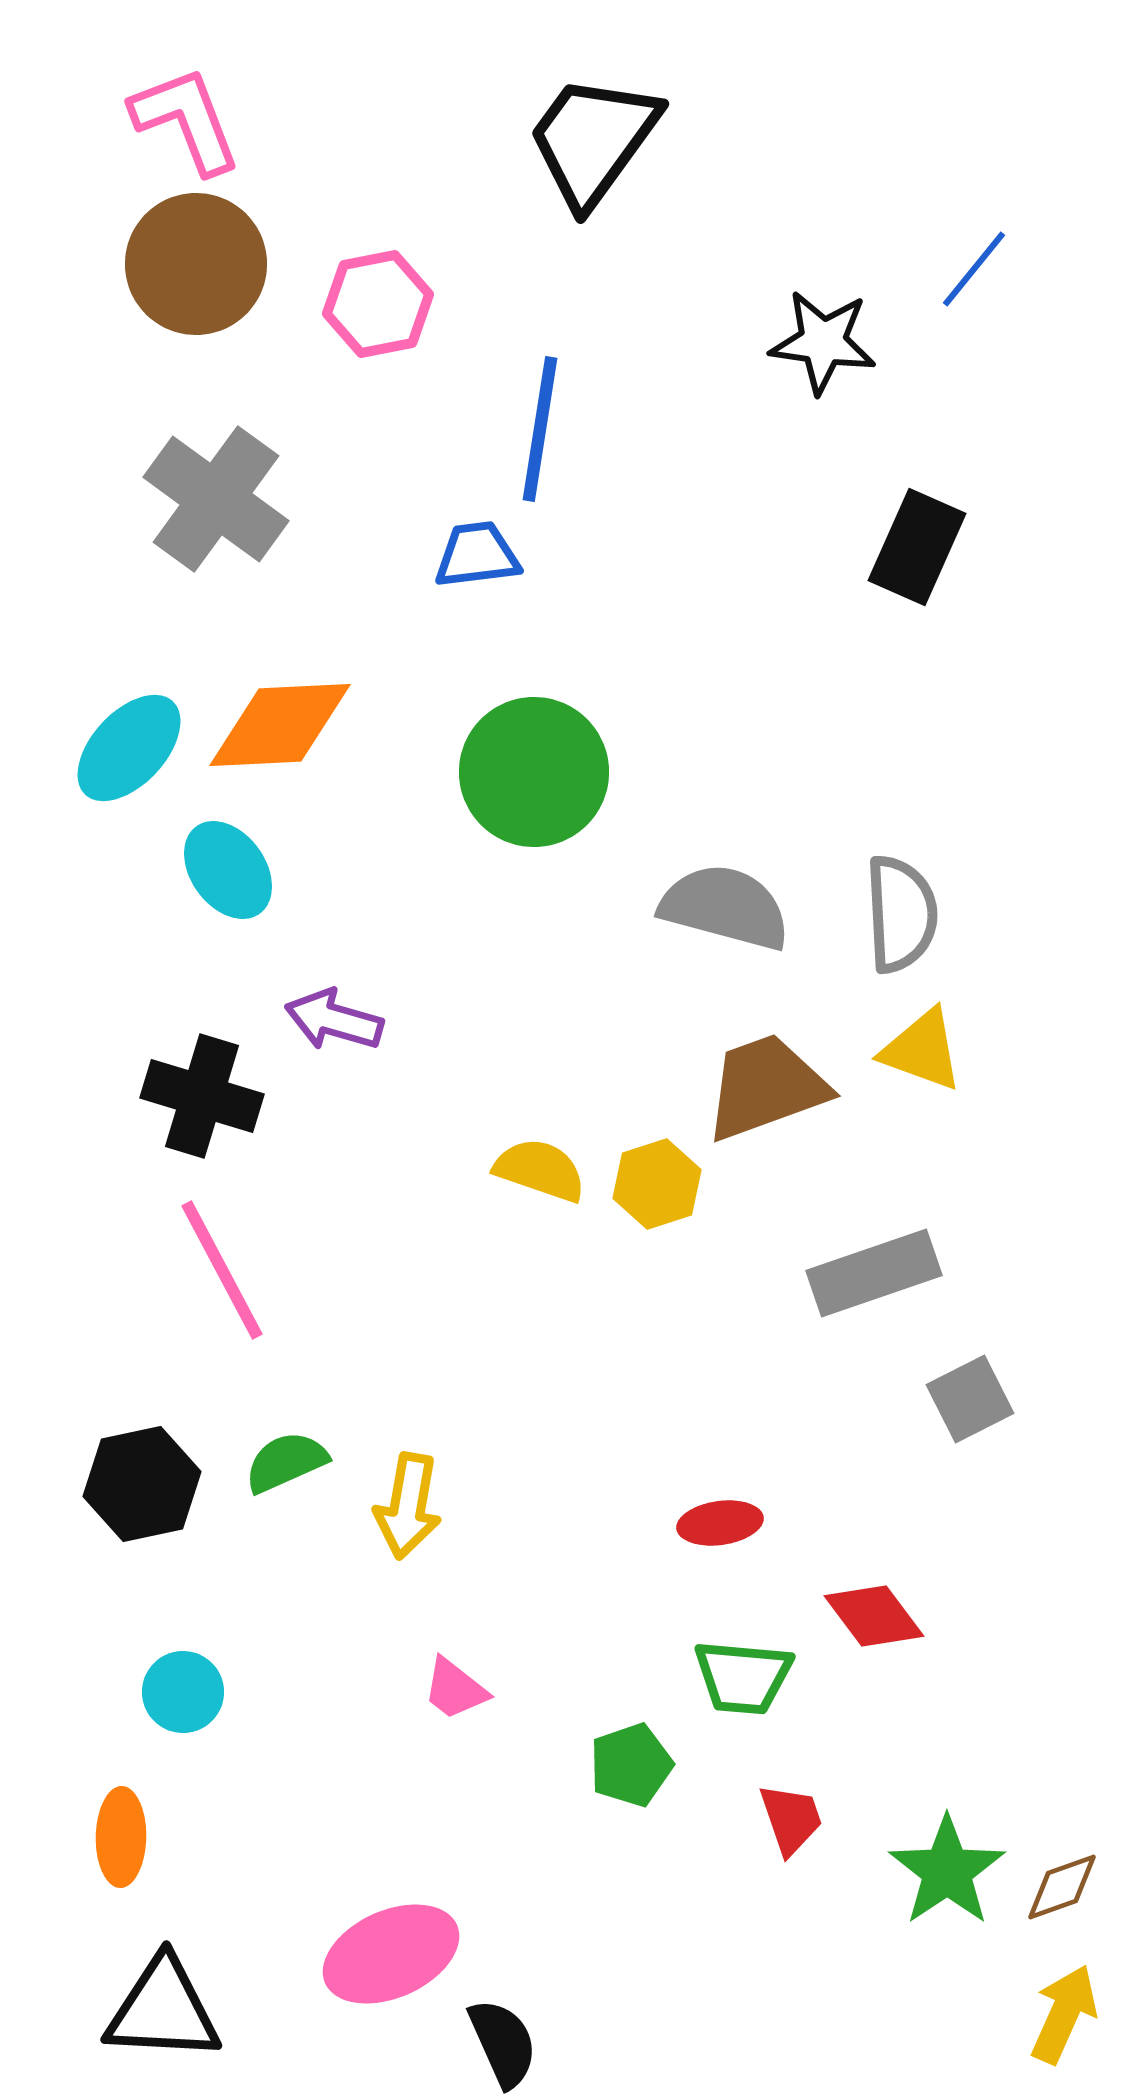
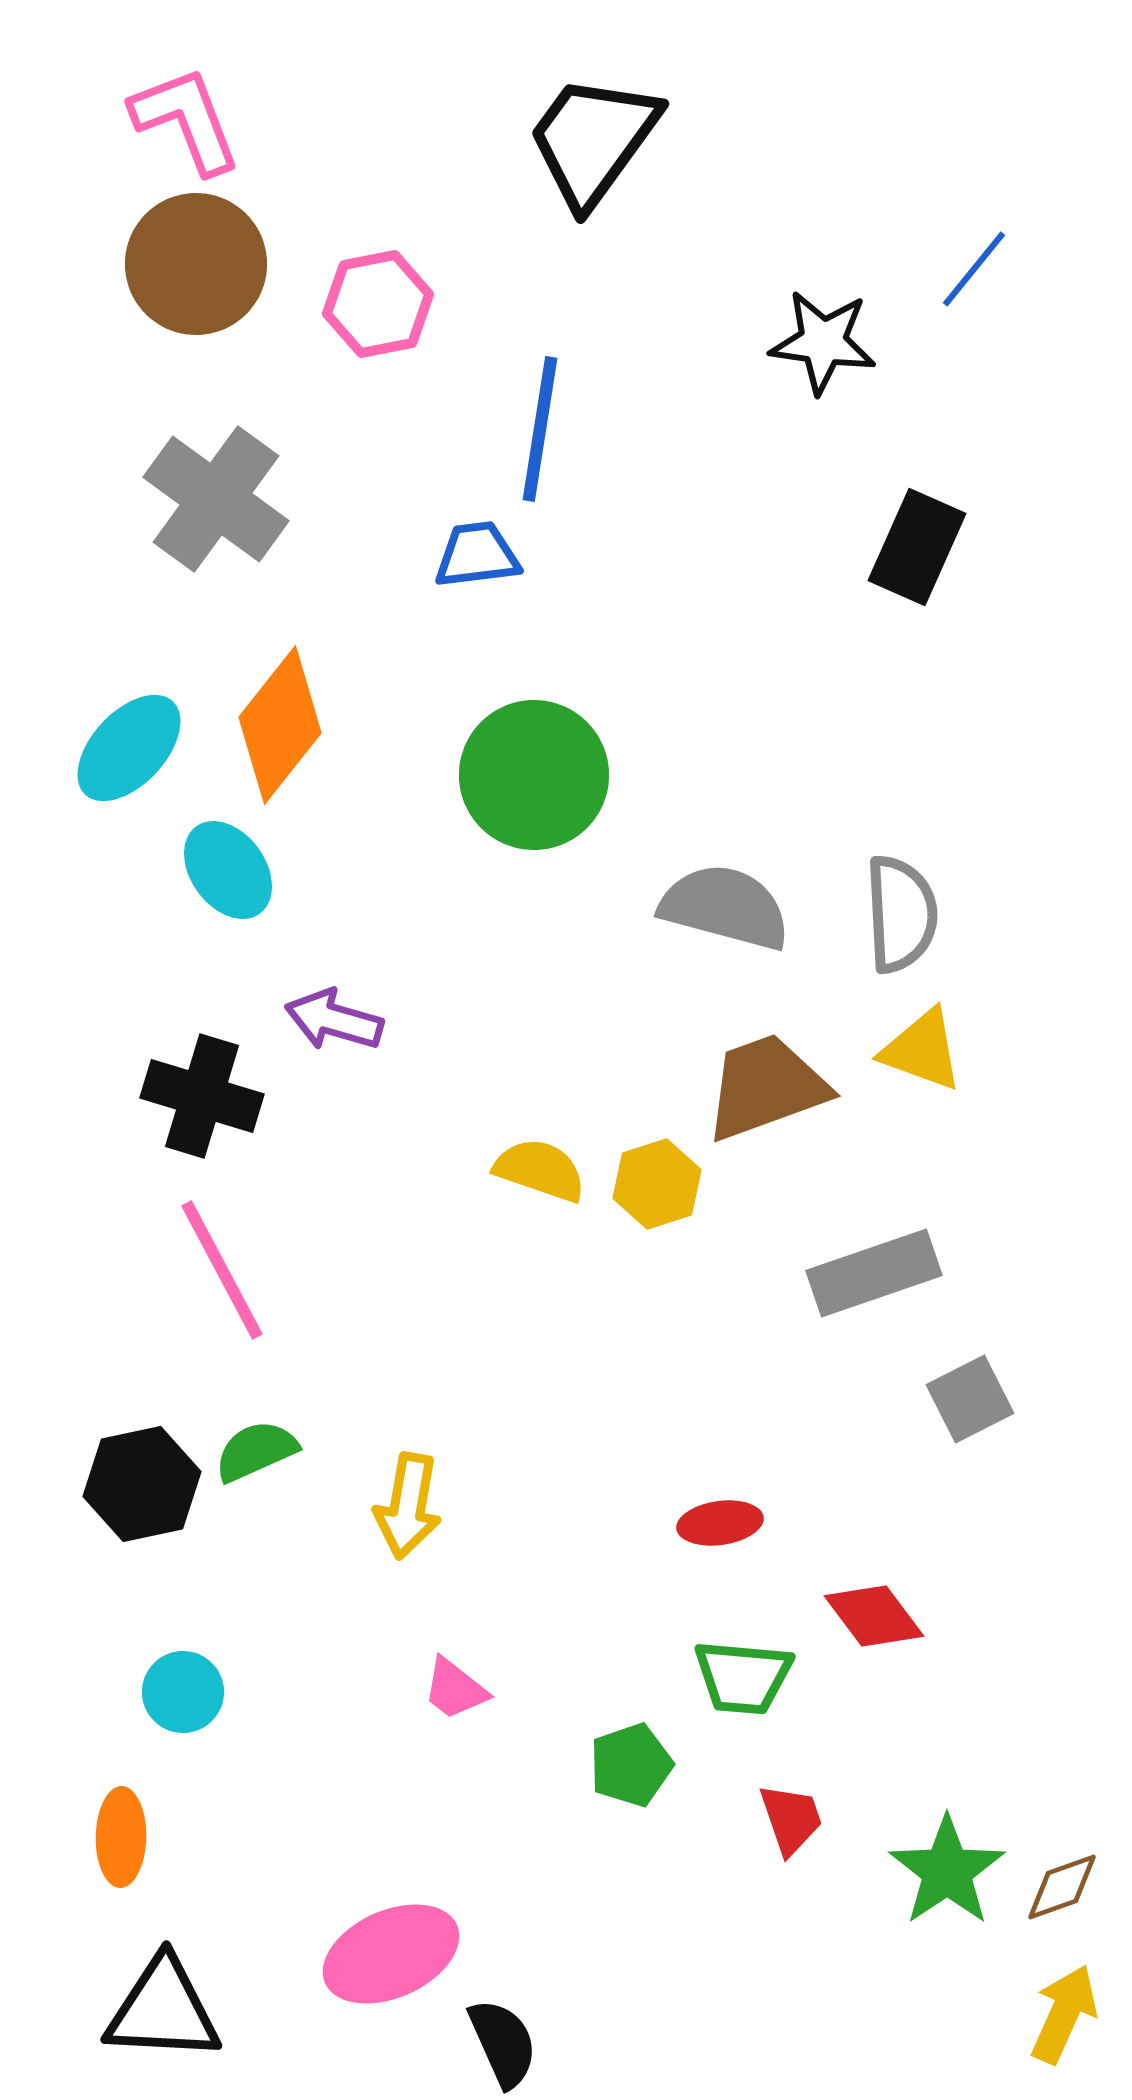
orange diamond at (280, 725): rotated 49 degrees counterclockwise
green circle at (534, 772): moved 3 px down
green semicircle at (286, 1462): moved 30 px left, 11 px up
